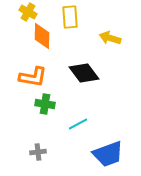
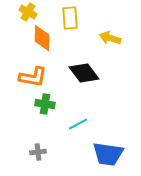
yellow rectangle: moved 1 px down
orange diamond: moved 2 px down
blue trapezoid: rotated 28 degrees clockwise
